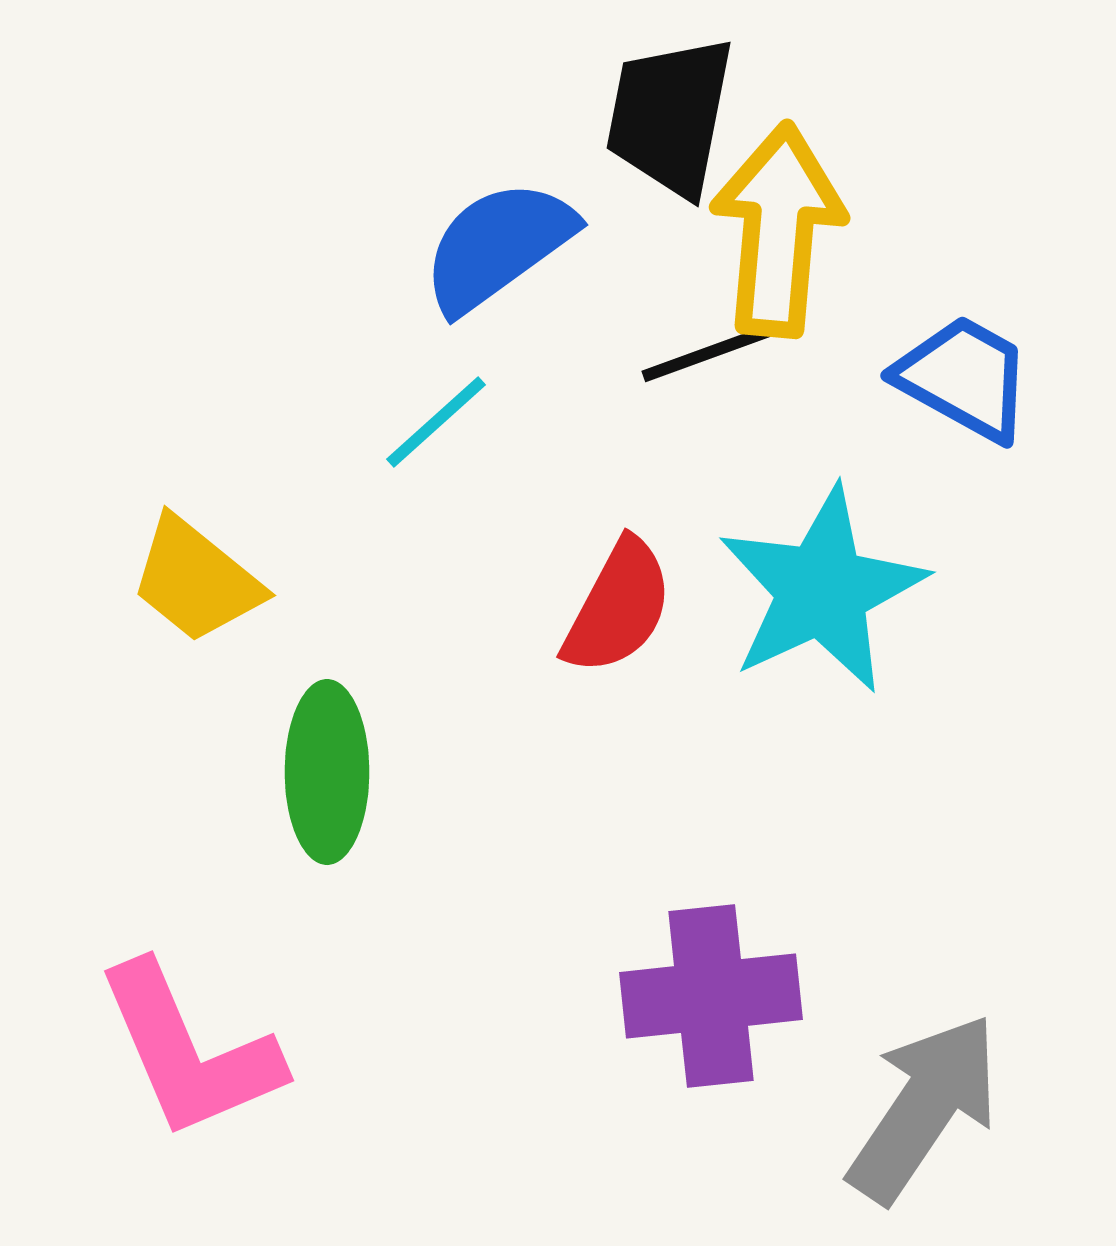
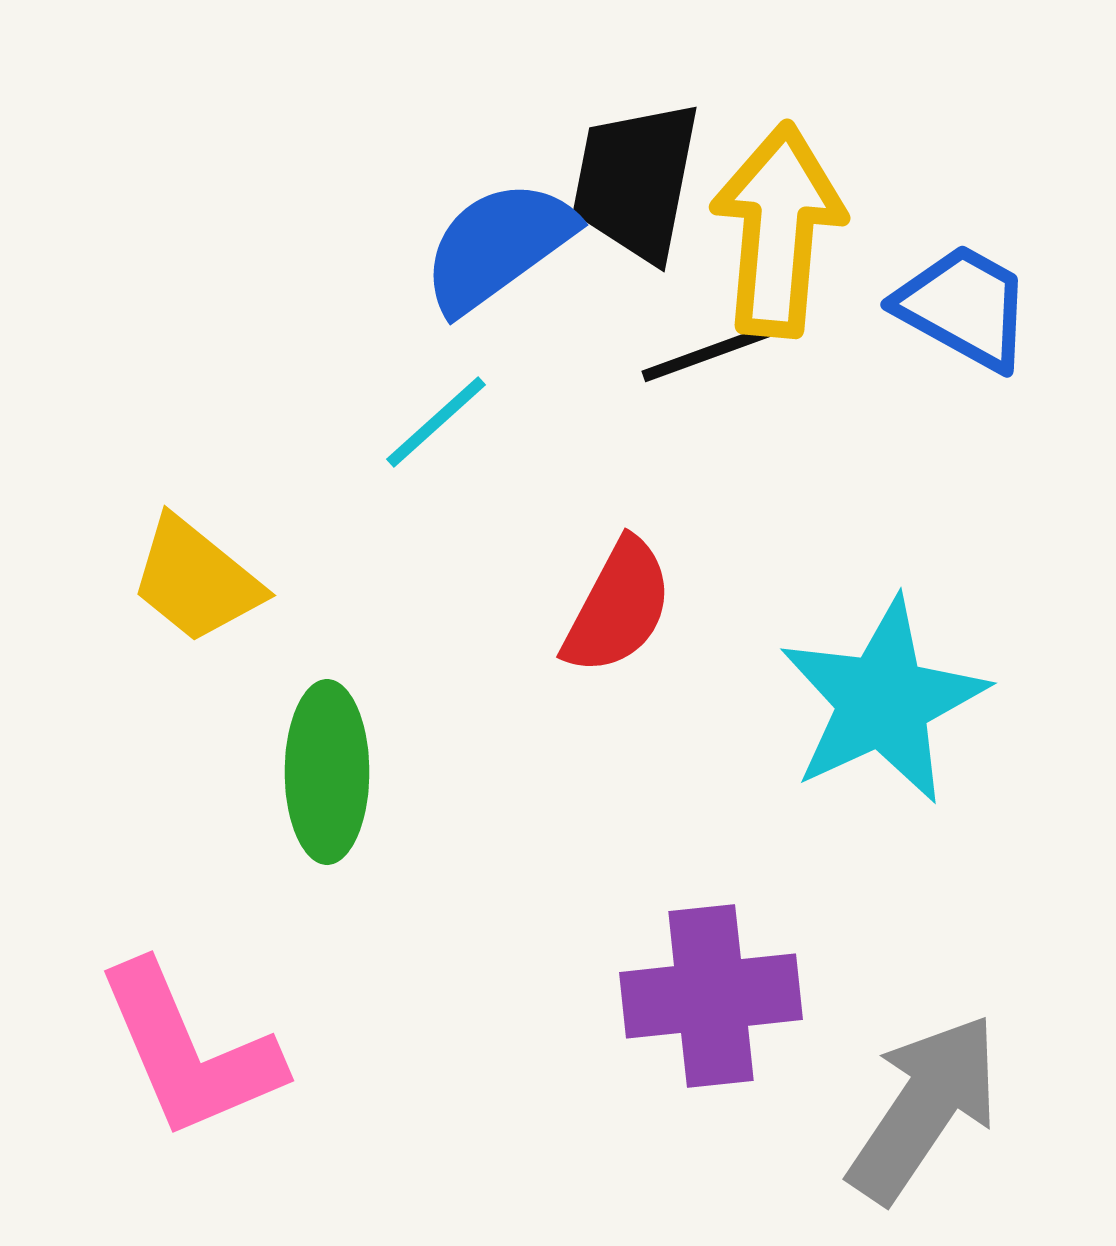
black trapezoid: moved 34 px left, 65 px down
blue trapezoid: moved 71 px up
cyan star: moved 61 px right, 111 px down
